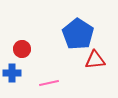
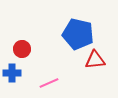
blue pentagon: rotated 20 degrees counterclockwise
pink line: rotated 12 degrees counterclockwise
